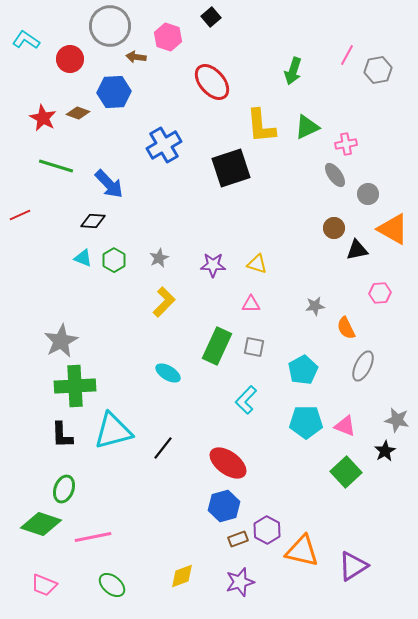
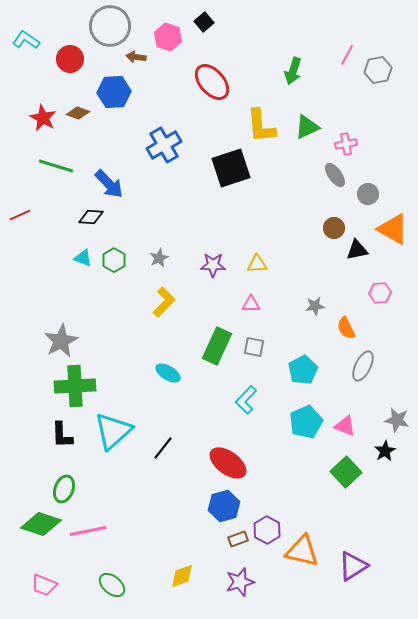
black square at (211, 17): moved 7 px left, 5 px down
black diamond at (93, 221): moved 2 px left, 4 px up
yellow triangle at (257, 264): rotated 20 degrees counterclockwise
cyan pentagon at (306, 422): rotated 24 degrees counterclockwise
cyan triangle at (113, 431): rotated 27 degrees counterclockwise
pink line at (93, 537): moved 5 px left, 6 px up
